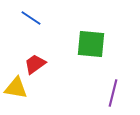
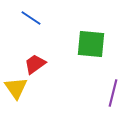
yellow triangle: rotated 45 degrees clockwise
